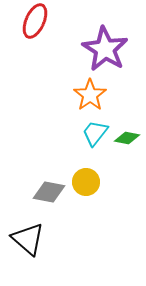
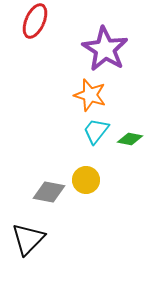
orange star: rotated 20 degrees counterclockwise
cyan trapezoid: moved 1 px right, 2 px up
green diamond: moved 3 px right, 1 px down
yellow circle: moved 2 px up
black triangle: rotated 33 degrees clockwise
